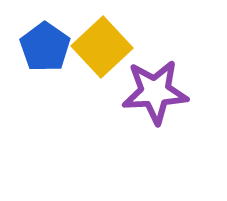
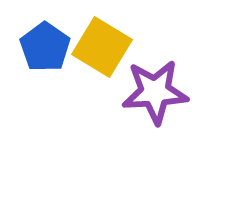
yellow square: rotated 16 degrees counterclockwise
